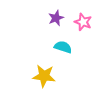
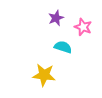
pink star: moved 5 px down
yellow star: moved 1 px up
